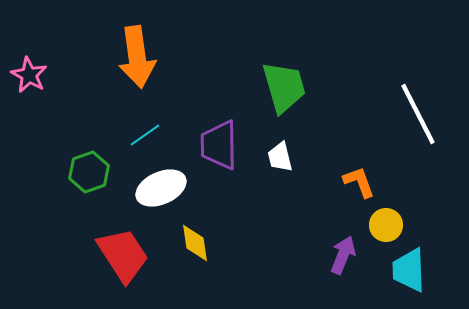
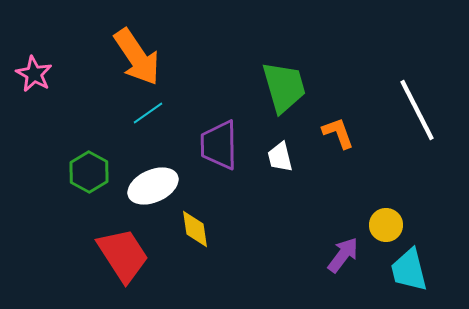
orange arrow: rotated 26 degrees counterclockwise
pink star: moved 5 px right, 1 px up
white line: moved 1 px left, 4 px up
cyan line: moved 3 px right, 22 px up
green hexagon: rotated 12 degrees counterclockwise
orange L-shape: moved 21 px left, 49 px up
white ellipse: moved 8 px left, 2 px up
yellow diamond: moved 14 px up
purple arrow: rotated 15 degrees clockwise
cyan trapezoid: rotated 12 degrees counterclockwise
